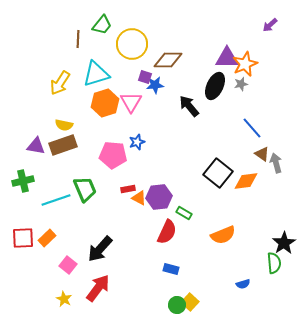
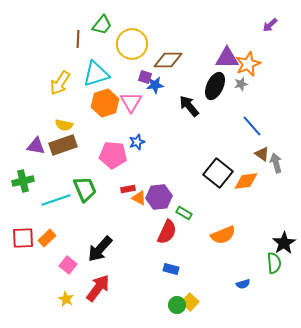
orange star at (245, 64): moved 3 px right
blue line at (252, 128): moved 2 px up
yellow star at (64, 299): moved 2 px right
